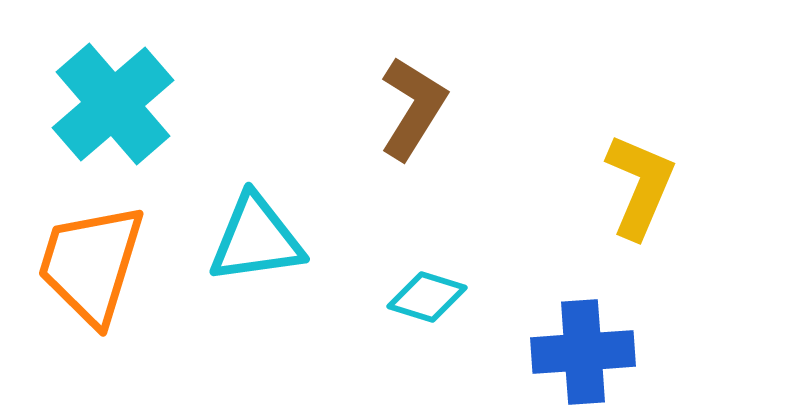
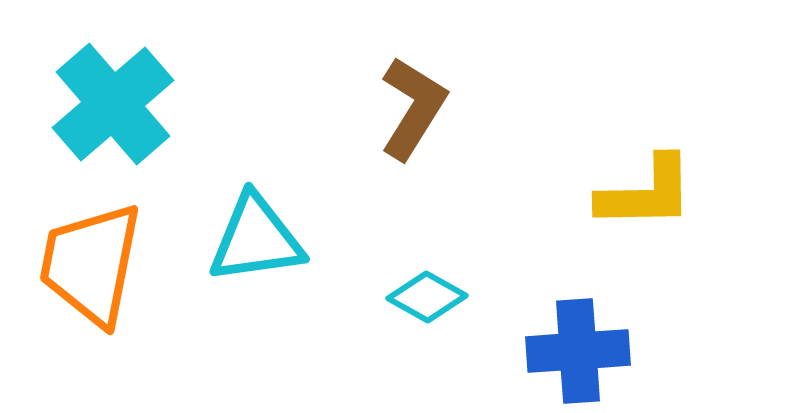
yellow L-shape: moved 6 px right, 7 px down; rotated 66 degrees clockwise
orange trapezoid: rotated 6 degrees counterclockwise
cyan diamond: rotated 12 degrees clockwise
blue cross: moved 5 px left, 1 px up
